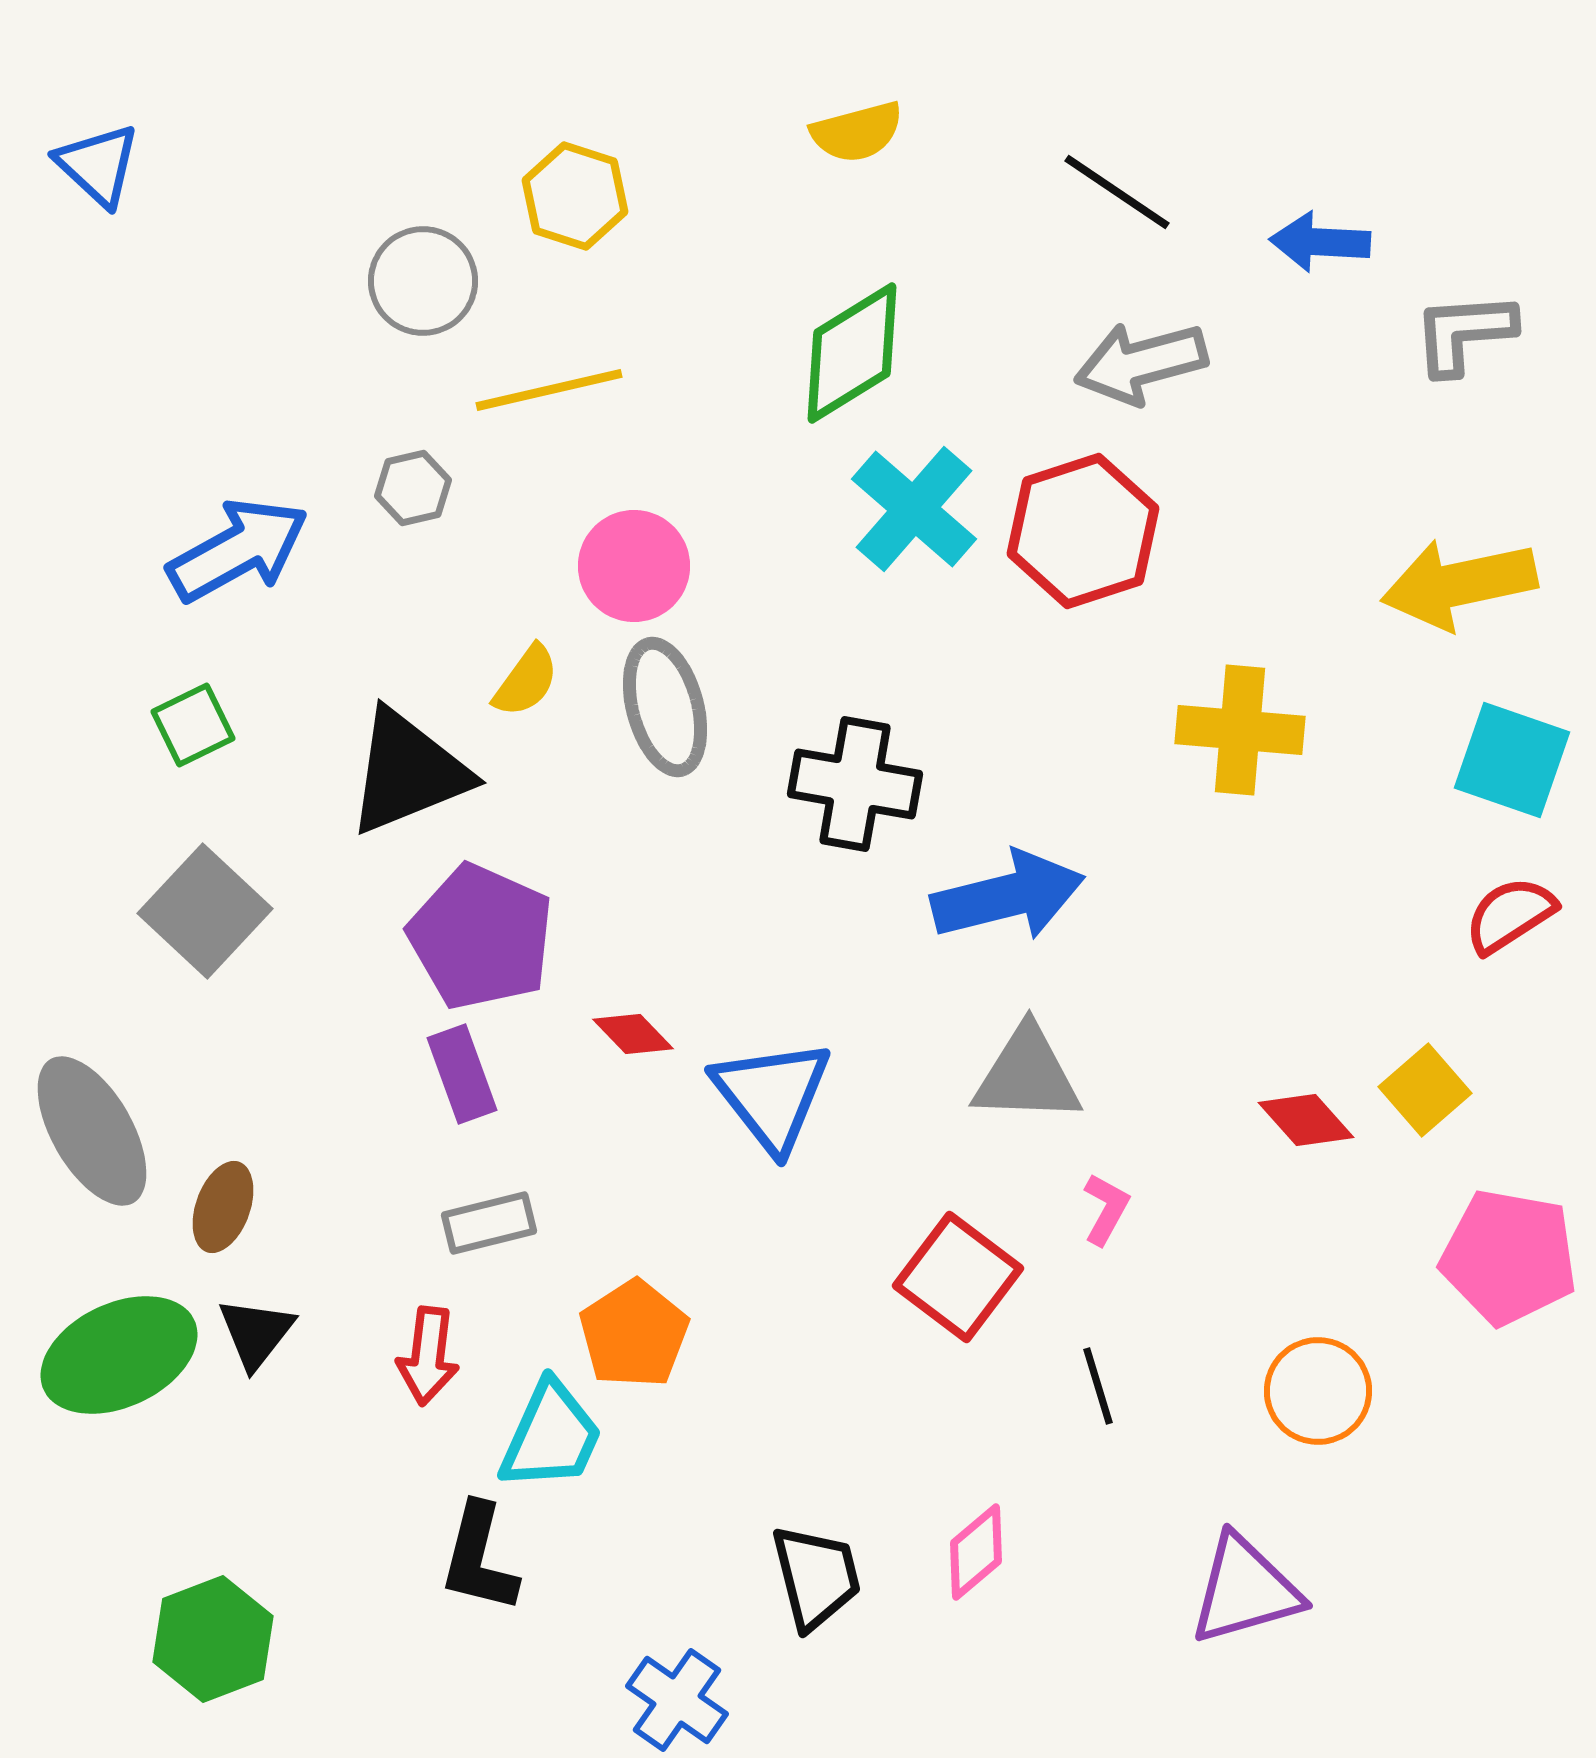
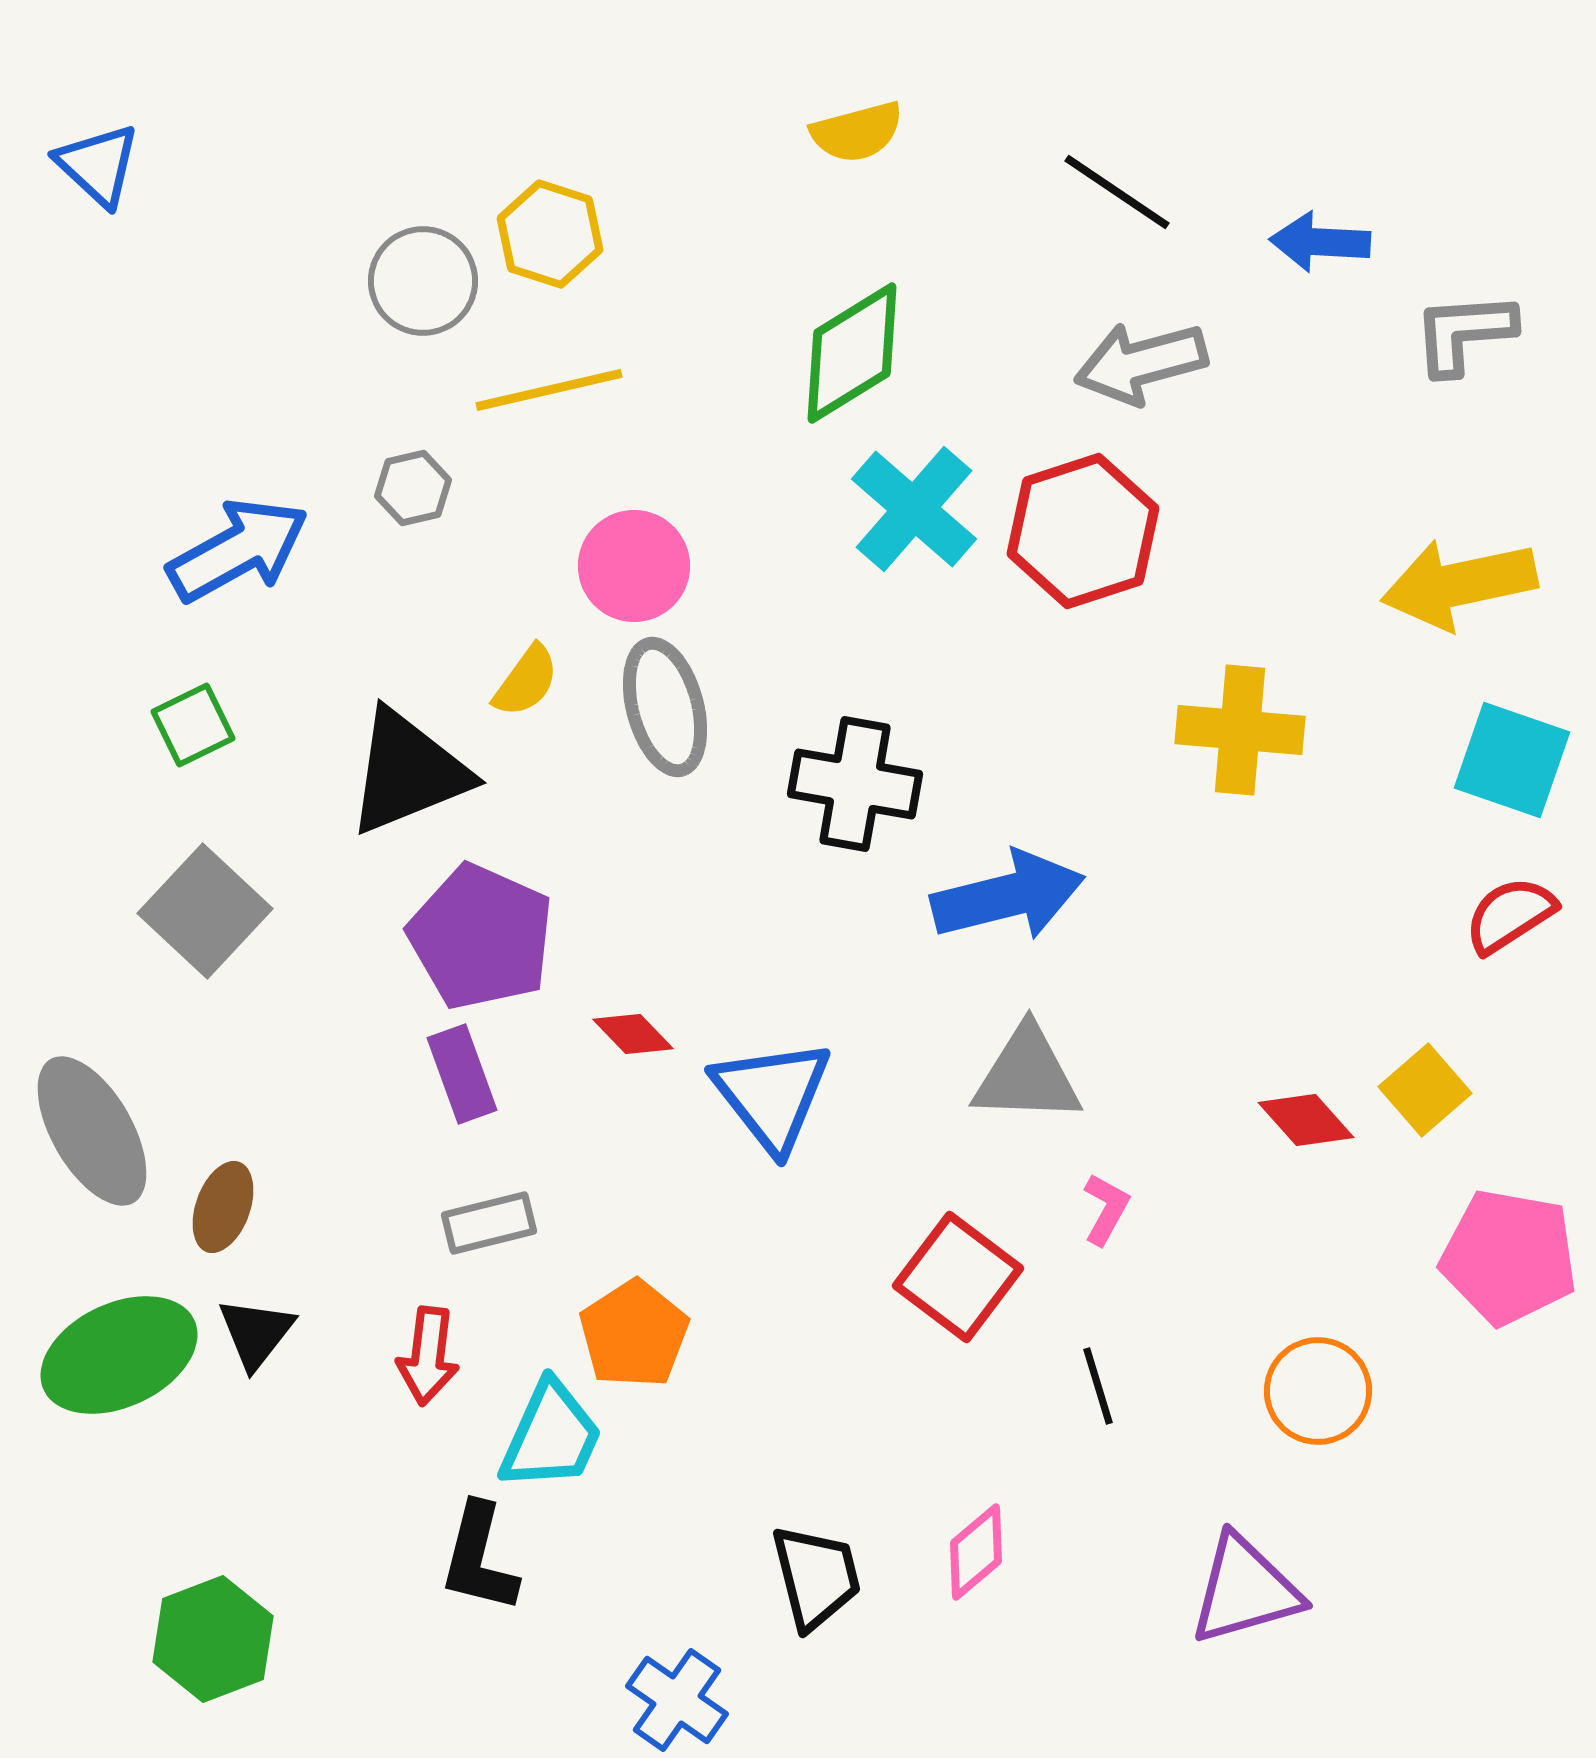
yellow hexagon at (575, 196): moved 25 px left, 38 px down
